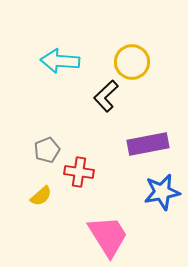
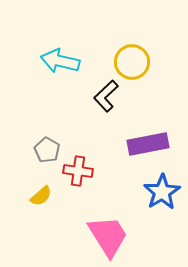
cyan arrow: rotated 9 degrees clockwise
gray pentagon: rotated 20 degrees counterclockwise
red cross: moved 1 px left, 1 px up
blue star: rotated 21 degrees counterclockwise
